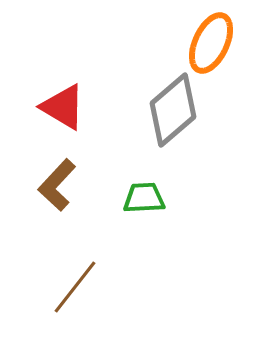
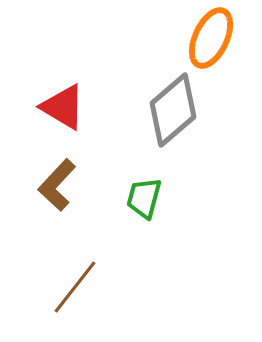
orange ellipse: moved 5 px up
green trapezoid: rotated 72 degrees counterclockwise
